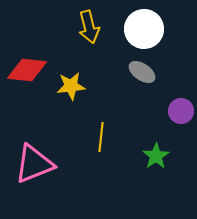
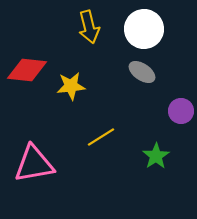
yellow line: rotated 52 degrees clockwise
pink triangle: rotated 12 degrees clockwise
